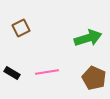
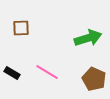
brown square: rotated 24 degrees clockwise
pink line: rotated 40 degrees clockwise
brown pentagon: moved 1 px down
